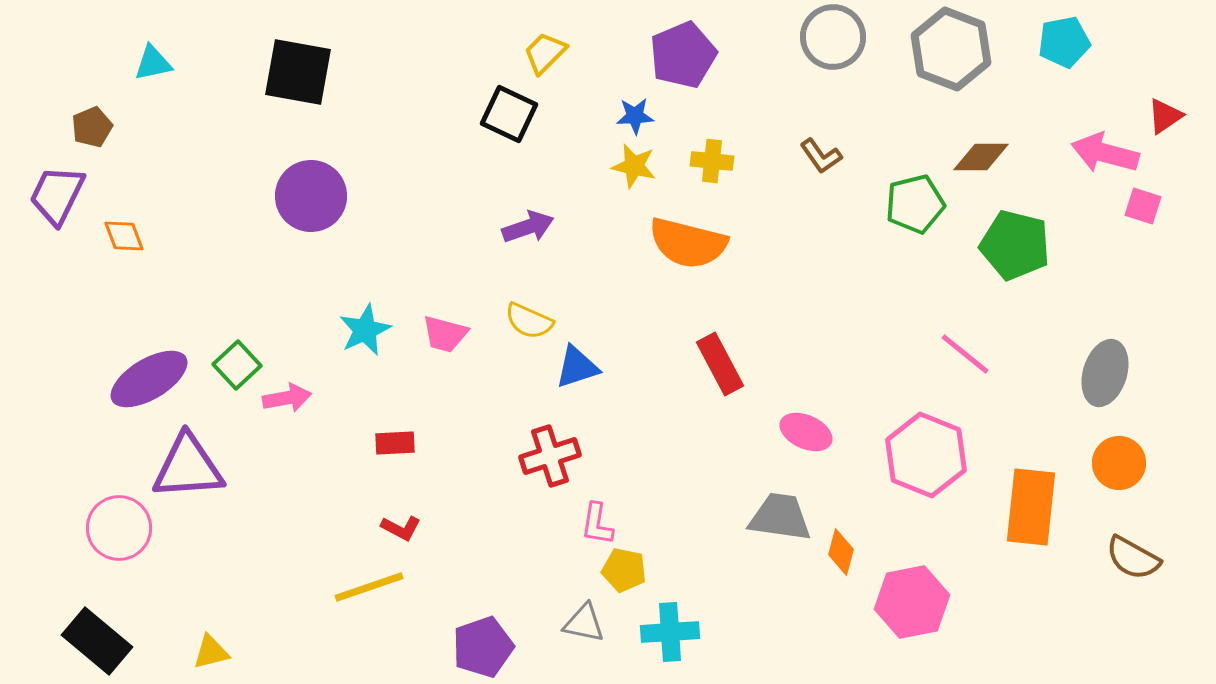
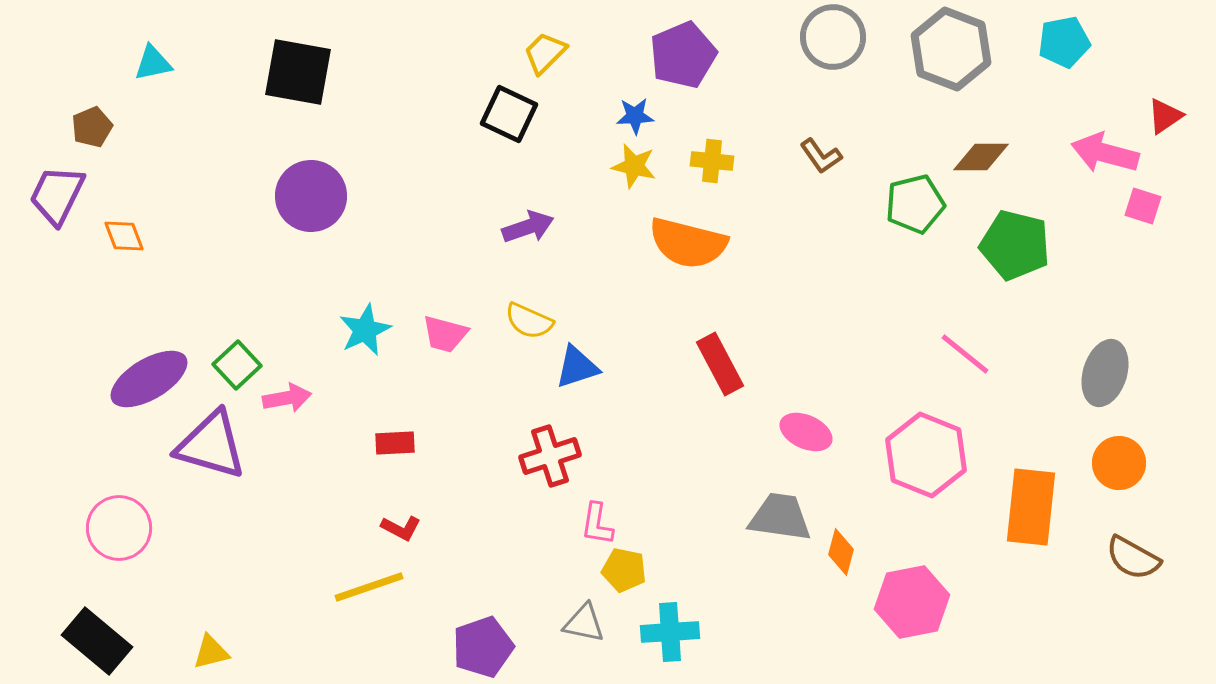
purple triangle at (188, 467): moved 23 px right, 22 px up; rotated 20 degrees clockwise
